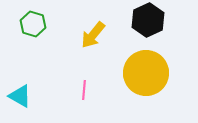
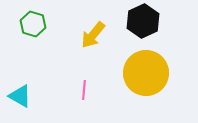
black hexagon: moved 5 px left, 1 px down
